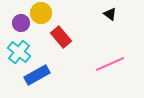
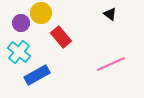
pink line: moved 1 px right
